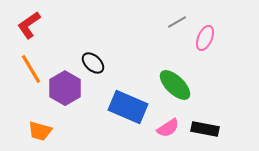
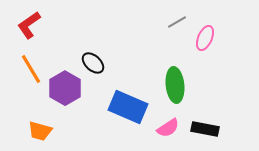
green ellipse: rotated 40 degrees clockwise
